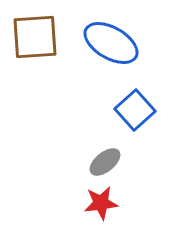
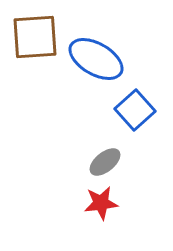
blue ellipse: moved 15 px left, 16 px down
